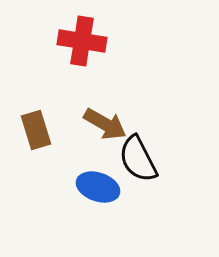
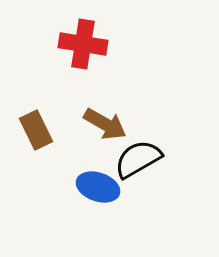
red cross: moved 1 px right, 3 px down
brown rectangle: rotated 9 degrees counterclockwise
black semicircle: rotated 87 degrees clockwise
